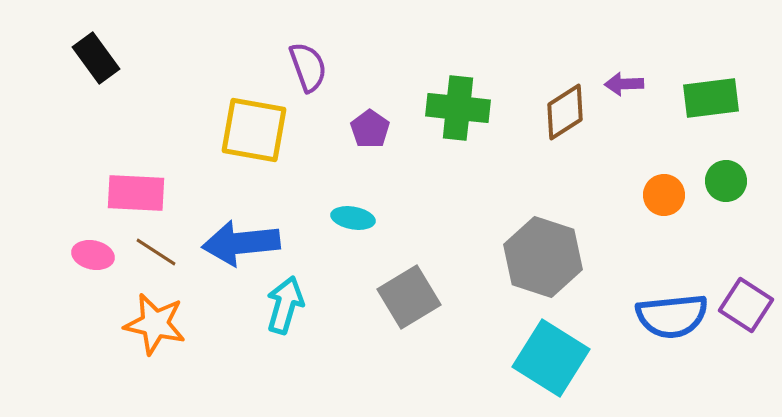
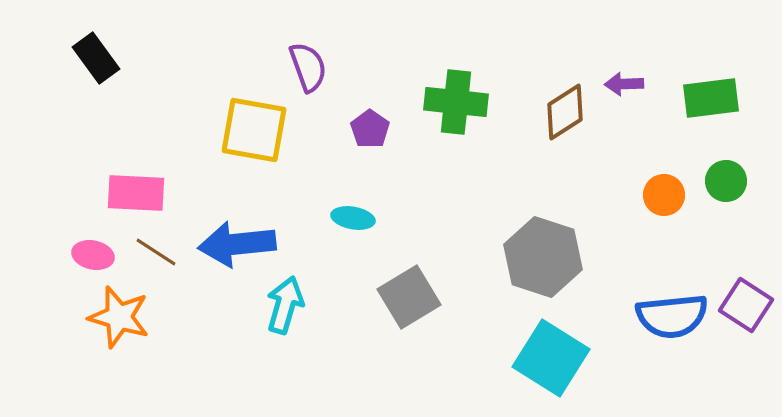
green cross: moved 2 px left, 6 px up
blue arrow: moved 4 px left, 1 px down
orange star: moved 36 px left, 7 px up; rotated 4 degrees clockwise
